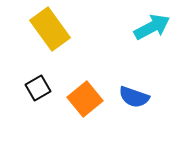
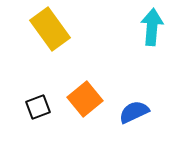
cyan arrow: rotated 57 degrees counterclockwise
black square: moved 19 px down; rotated 10 degrees clockwise
blue semicircle: moved 15 px down; rotated 136 degrees clockwise
